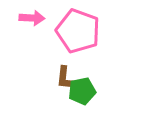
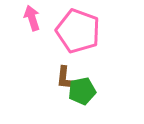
pink arrow: rotated 110 degrees counterclockwise
